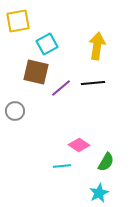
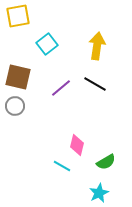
yellow square: moved 5 px up
cyan square: rotated 10 degrees counterclockwise
brown square: moved 18 px left, 5 px down
black line: moved 2 px right, 1 px down; rotated 35 degrees clockwise
gray circle: moved 5 px up
pink diamond: moved 2 px left; rotated 70 degrees clockwise
green semicircle: rotated 30 degrees clockwise
cyan line: rotated 36 degrees clockwise
